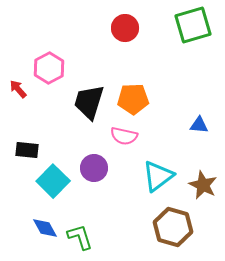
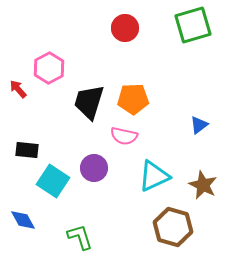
blue triangle: rotated 42 degrees counterclockwise
cyan triangle: moved 4 px left; rotated 12 degrees clockwise
cyan square: rotated 12 degrees counterclockwise
blue diamond: moved 22 px left, 8 px up
